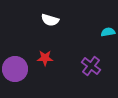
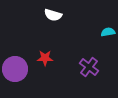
white semicircle: moved 3 px right, 5 px up
purple cross: moved 2 px left, 1 px down
